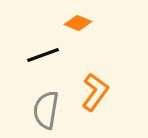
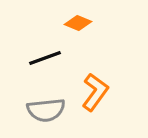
black line: moved 2 px right, 3 px down
gray semicircle: rotated 105 degrees counterclockwise
